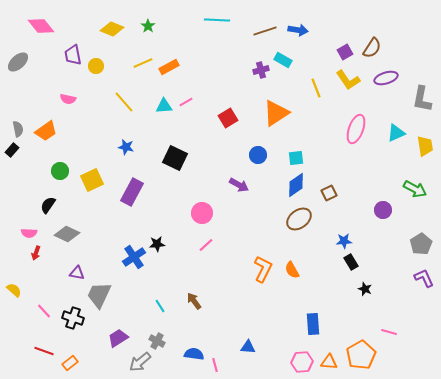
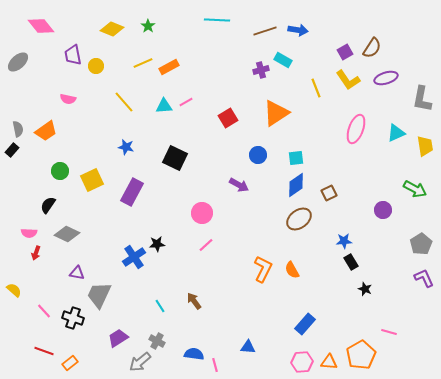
blue rectangle at (313, 324): moved 8 px left; rotated 45 degrees clockwise
